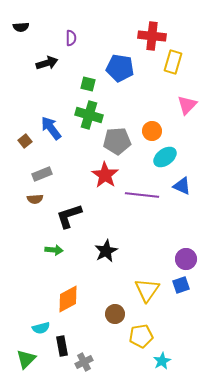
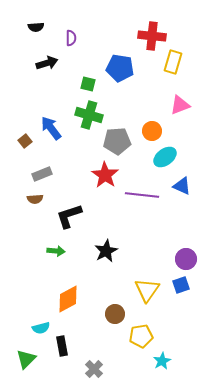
black semicircle: moved 15 px right
pink triangle: moved 7 px left; rotated 25 degrees clockwise
green arrow: moved 2 px right, 1 px down
gray cross: moved 10 px right, 7 px down; rotated 18 degrees counterclockwise
